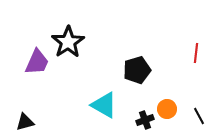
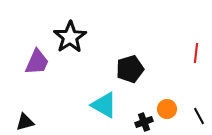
black star: moved 2 px right, 5 px up
black pentagon: moved 7 px left, 1 px up
black cross: moved 1 px left, 2 px down
